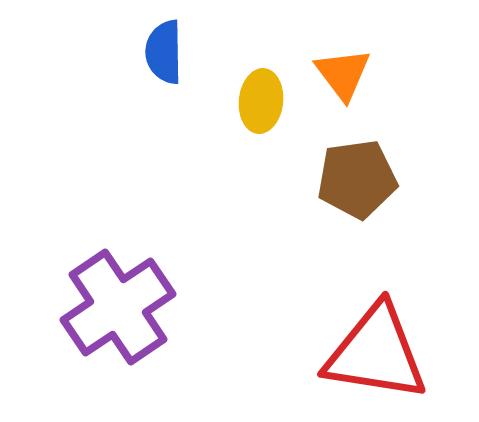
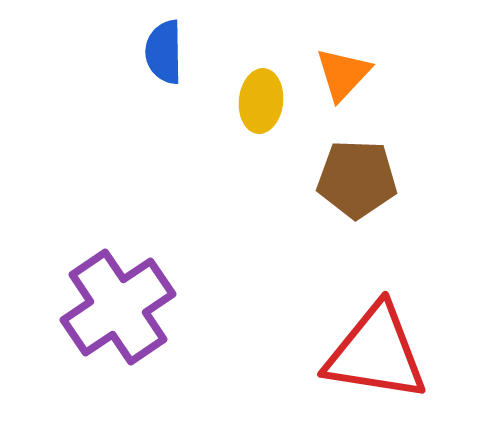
orange triangle: rotated 20 degrees clockwise
brown pentagon: rotated 10 degrees clockwise
